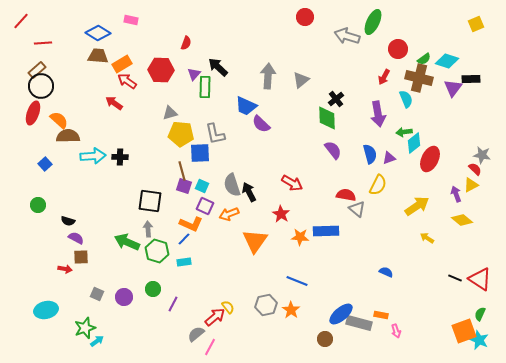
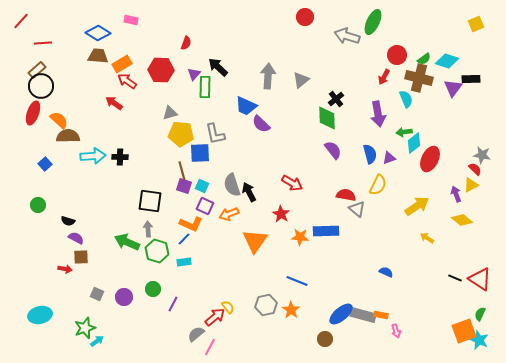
red circle at (398, 49): moved 1 px left, 6 px down
cyan ellipse at (46, 310): moved 6 px left, 5 px down
gray rectangle at (359, 323): moved 4 px right, 8 px up
